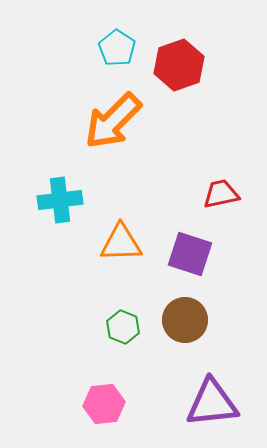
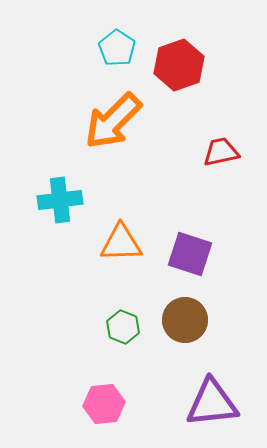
red trapezoid: moved 42 px up
